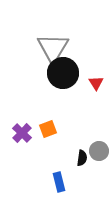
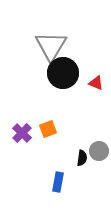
gray triangle: moved 2 px left, 2 px up
red triangle: rotated 35 degrees counterclockwise
blue rectangle: moved 1 px left; rotated 24 degrees clockwise
